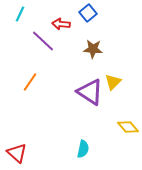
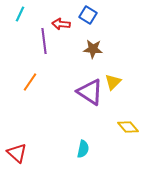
blue square: moved 2 px down; rotated 18 degrees counterclockwise
purple line: moved 1 px right; rotated 40 degrees clockwise
